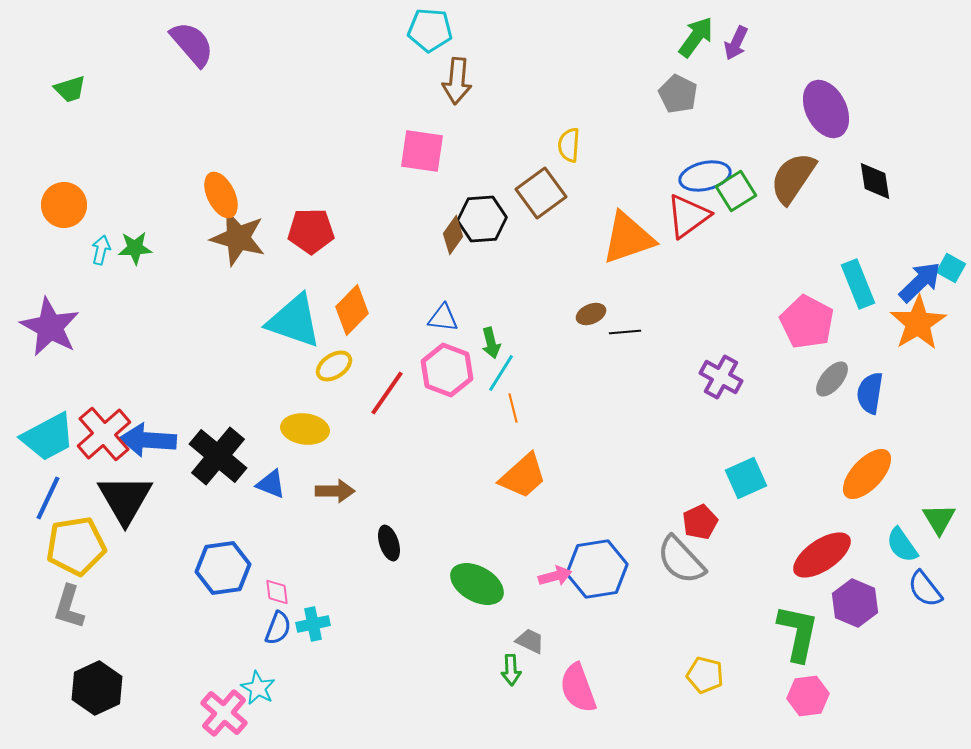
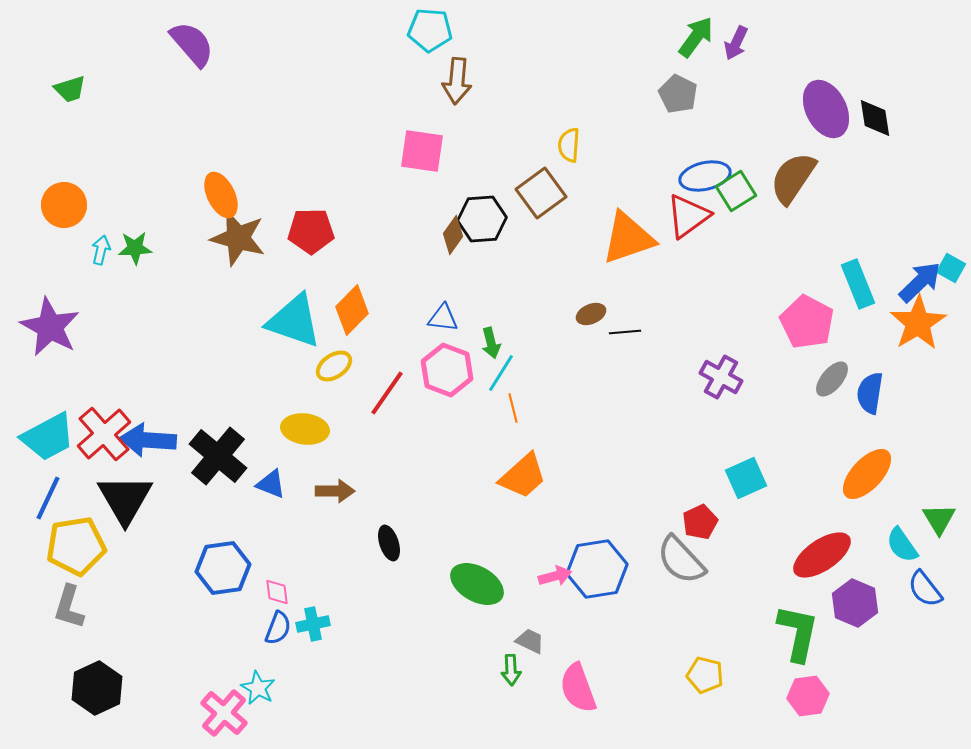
black diamond at (875, 181): moved 63 px up
